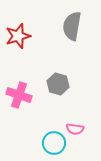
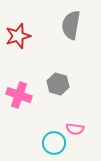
gray semicircle: moved 1 px left, 1 px up
